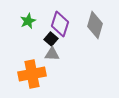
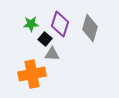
green star: moved 3 px right, 3 px down; rotated 21 degrees clockwise
gray diamond: moved 5 px left, 3 px down
black square: moved 6 px left
